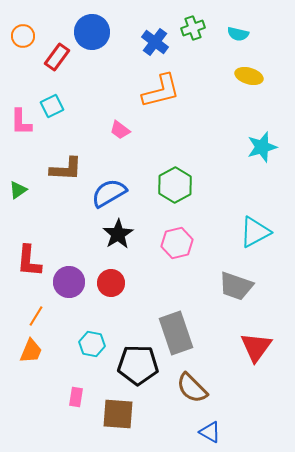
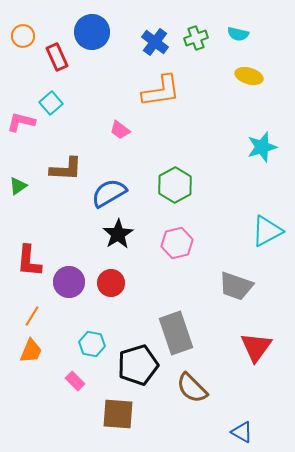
green cross: moved 3 px right, 10 px down
red rectangle: rotated 60 degrees counterclockwise
orange L-shape: rotated 6 degrees clockwise
cyan square: moved 1 px left, 3 px up; rotated 15 degrees counterclockwise
pink L-shape: rotated 104 degrees clockwise
green triangle: moved 4 px up
cyan triangle: moved 12 px right, 1 px up
orange line: moved 4 px left
black pentagon: rotated 18 degrees counterclockwise
pink rectangle: moved 1 px left, 16 px up; rotated 54 degrees counterclockwise
blue triangle: moved 32 px right
